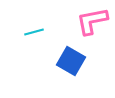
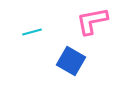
cyan line: moved 2 px left
